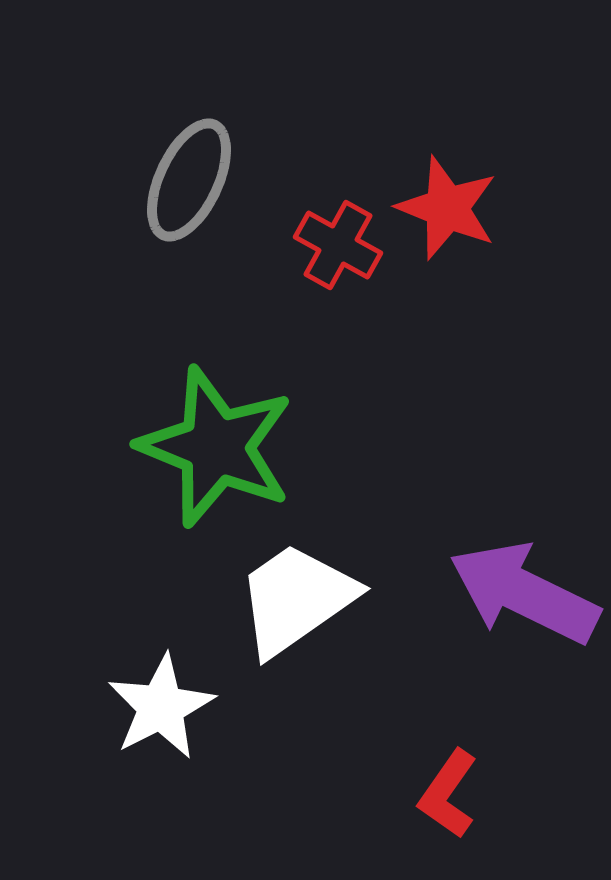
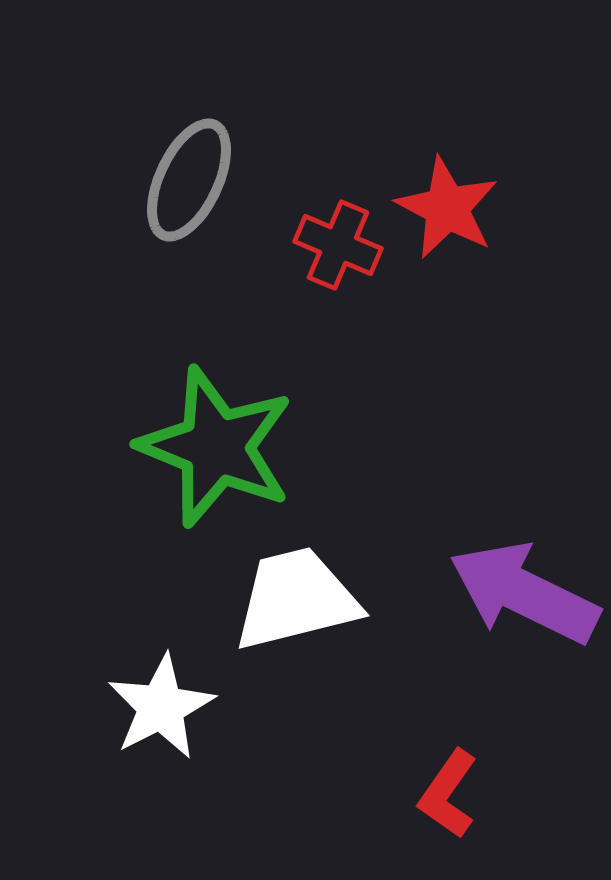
red star: rotated 6 degrees clockwise
red cross: rotated 6 degrees counterclockwise
white trapezoid: rotated 21 degrees clockwise
